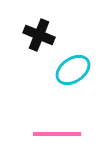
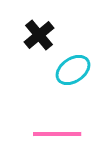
black cross: rotated 28 degrees clockwise
